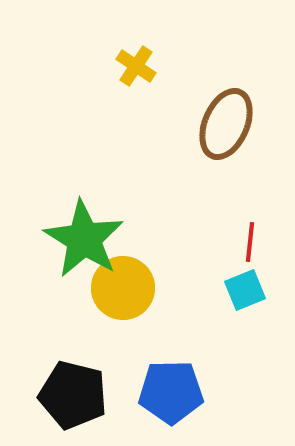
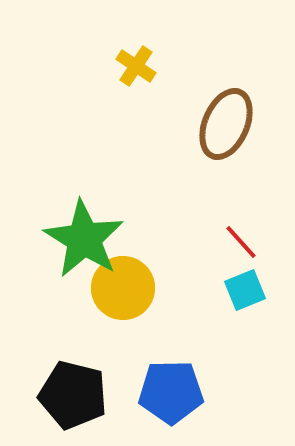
red line: moved 9 px left; rotated 48 degrees counterclockwise
